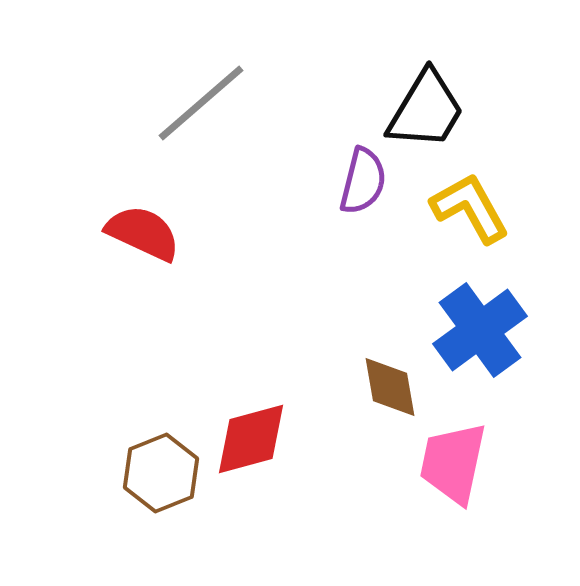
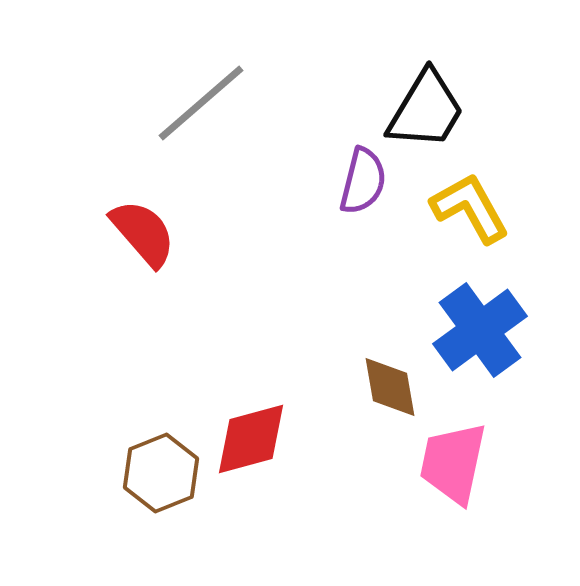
red semicircle: rotated 24 degrees clockwise
